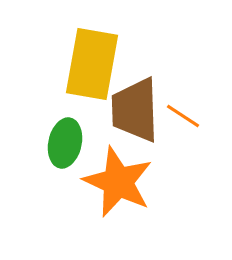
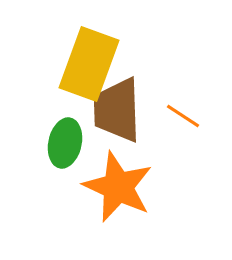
yellow rectangle: moved 3 px left; rotated 10 degrees clockwise
brown trapezoid: moved 18 px left
orange star: moved 5 px down
